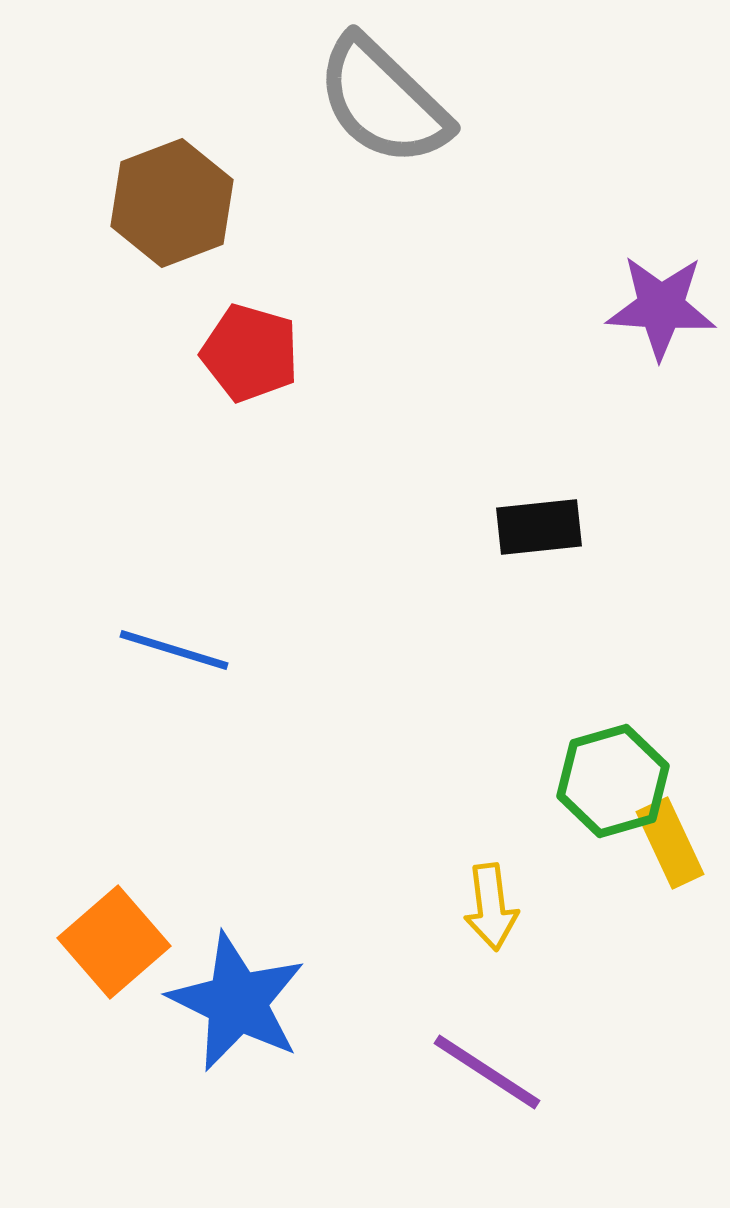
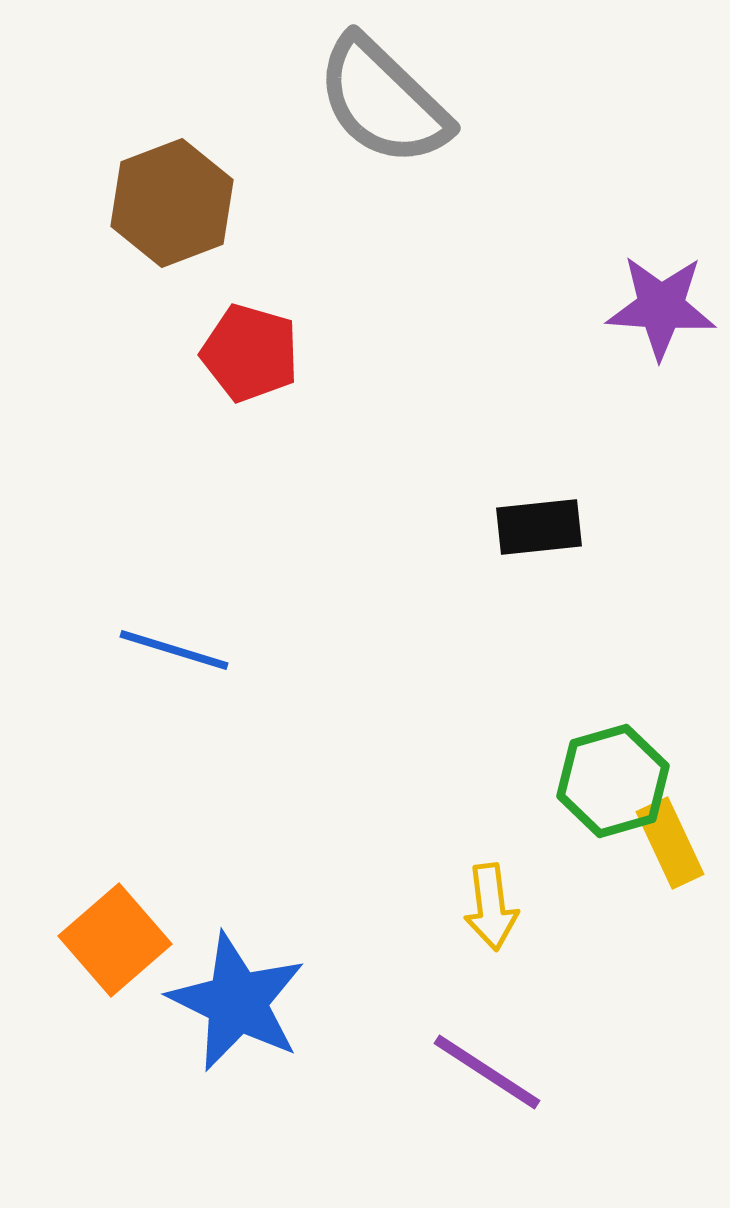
orange square: moved 1 px right, 2 px up
